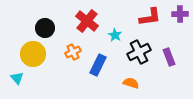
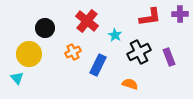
yellow circle: moved 4 px left
orange semicircle: moved 1 px left, 1 px down
